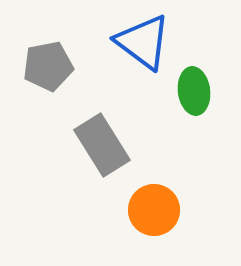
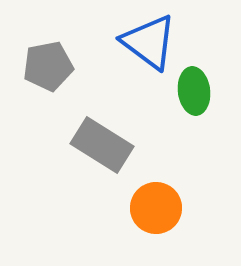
blue triangle: moved 6 px right
gray rectangle: rotated 26 degrees counterclockwise
orange circle: moved 2 px right, 2 px up
